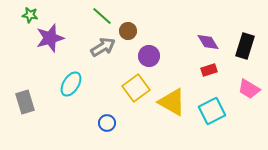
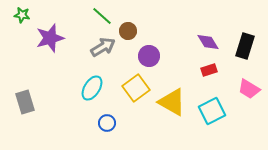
green star: moved 8 px left
cyan ellipse: moved 21 px right, 4 px down
